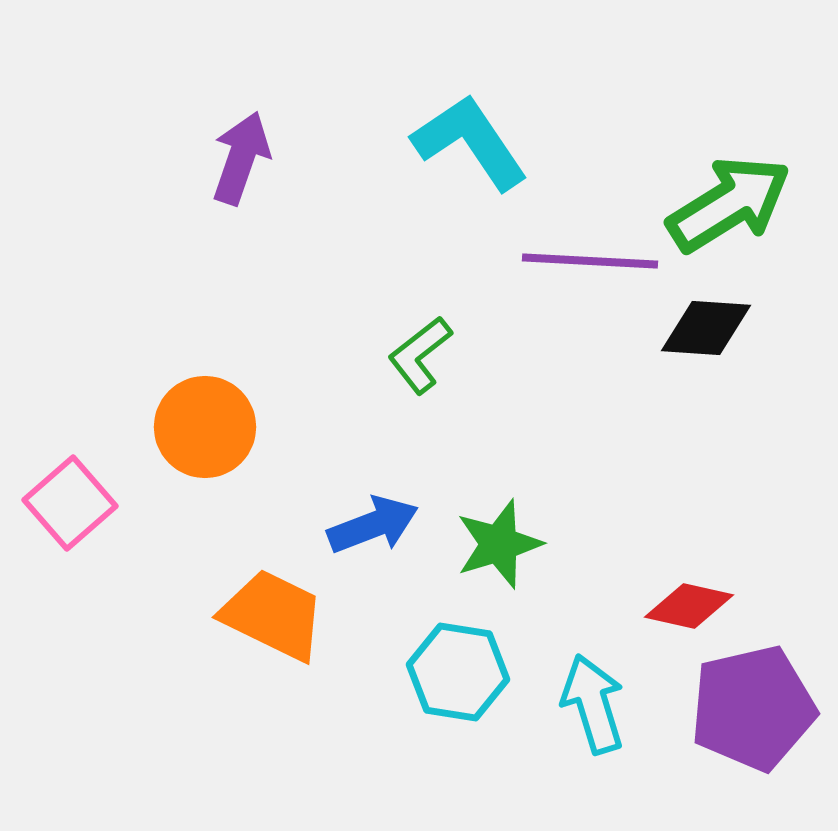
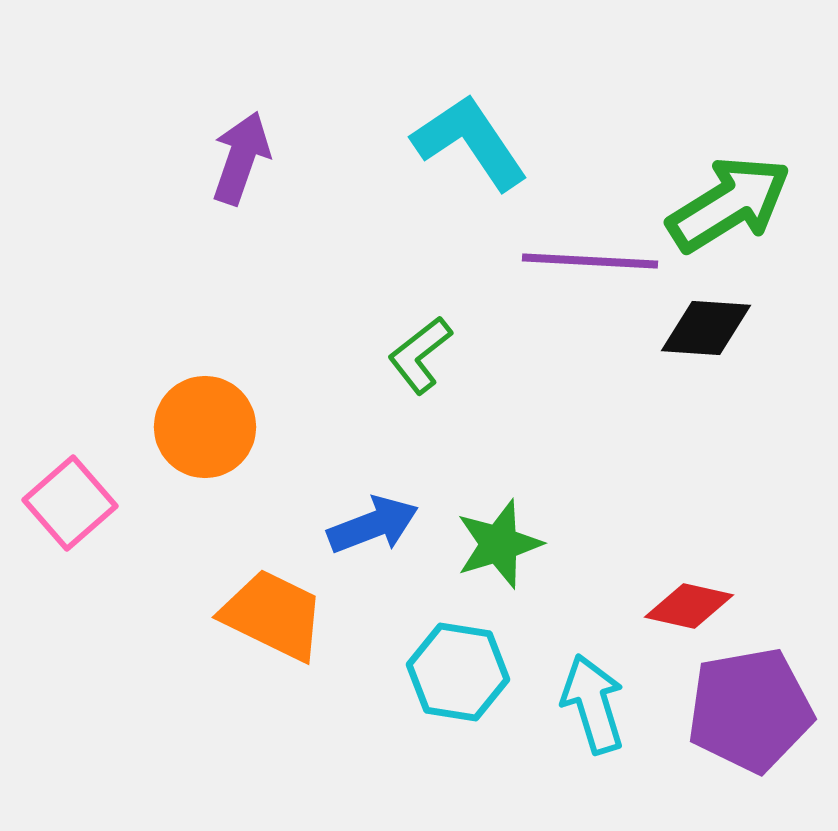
purple pentagon: moved 3 px left, 2 px down; rotated 3 degrees clockwise
